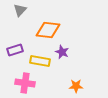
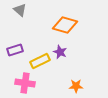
gray triangle: rotated 32 degrees counterclockwise
orange diamond: moved 17 px right, 5 px up; rotated 10 degrees clockwise
purple star: moved 2 px left
yellow rectangle: rotated 36 degrees counterclockwise
